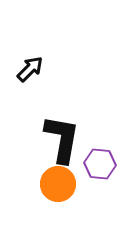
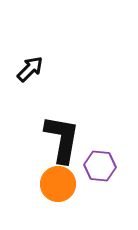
purple hexagon: moved 2 px down
